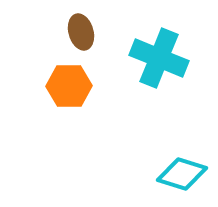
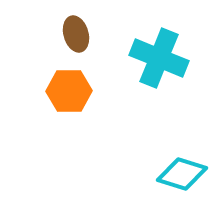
brown ellipse: moved 5 px left, 2 px down
orange hexagon: moved 5 px down
